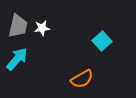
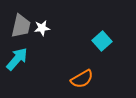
gray trapezoid: moved 3 px right
